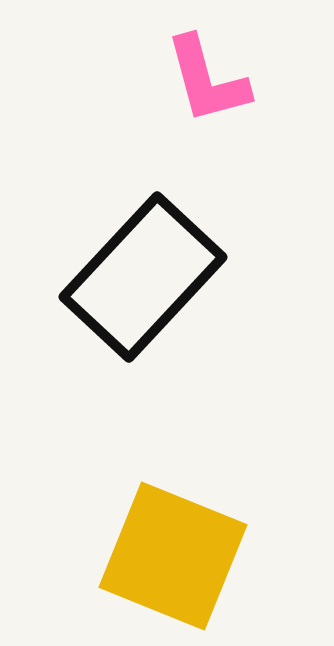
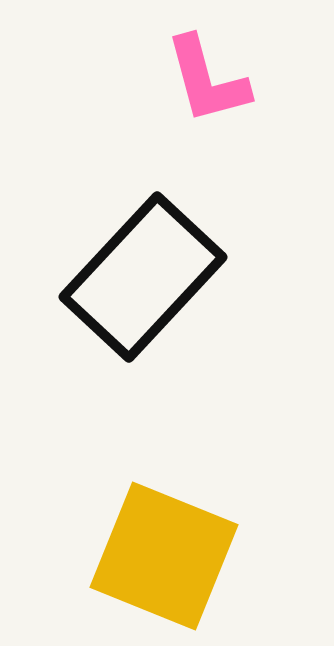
yellow square: moved 9 px left
